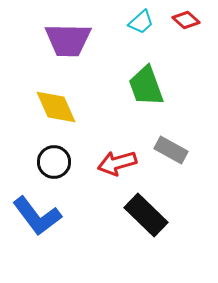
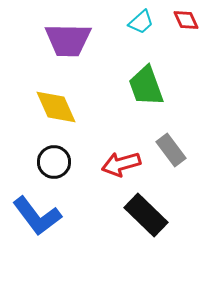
red diamond: rotated 24 degrees clockwise
gray rectangle: rotated 24 degrees clockwise
red arrow: moved 4 px right, 1 px down
